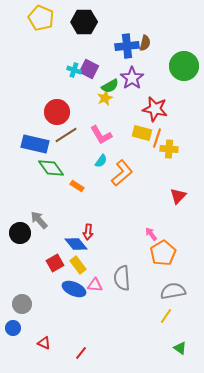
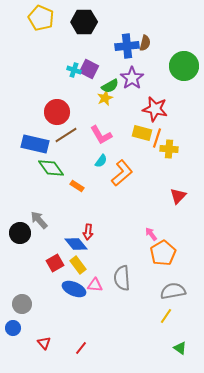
red triangle at (44, 343): rotated 24 degrees clockwise
red line at (81, 353): moved 5 px up
